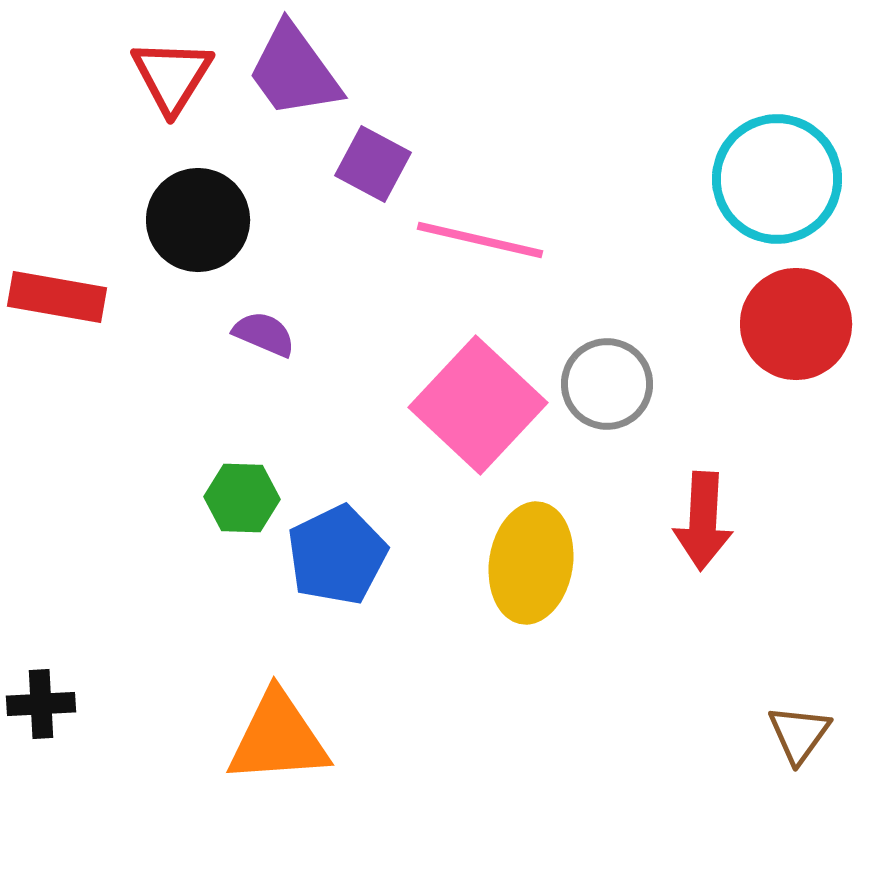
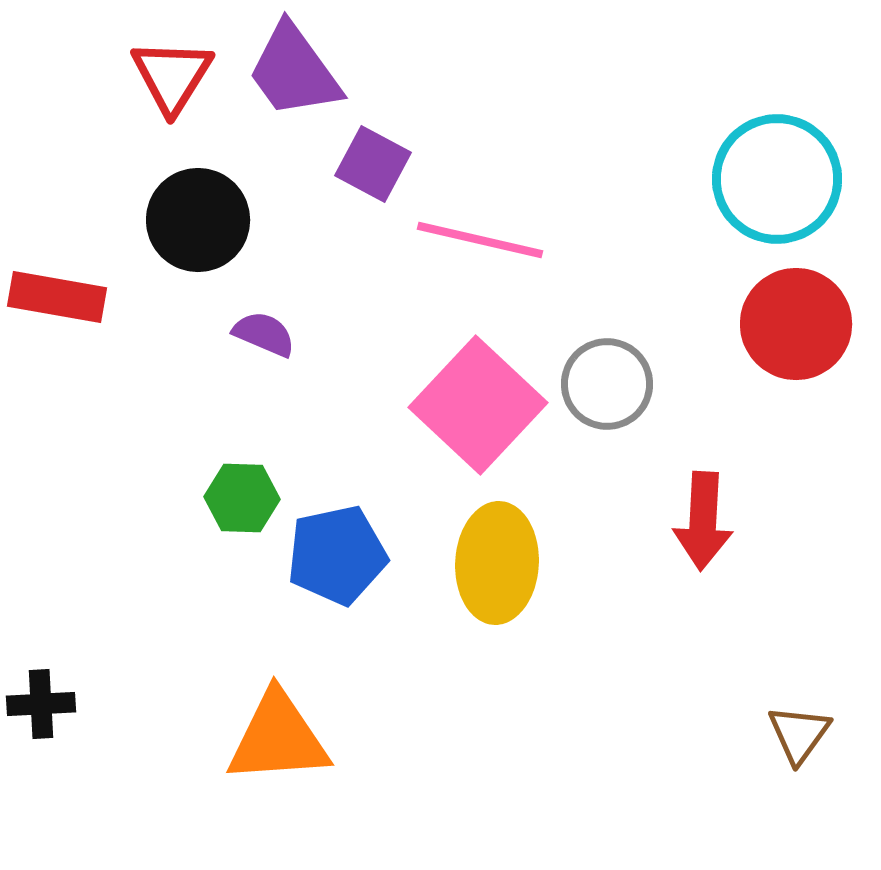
blue pentagon: rotated 14 degrees clockwise
yellow ellipse: moved 34 px left; rotated 6 degrees counterclockwise
